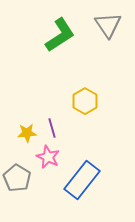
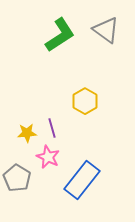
gray triangle: moved 2 px left, 5 px down; rotated 20 degrees counterclockwise
